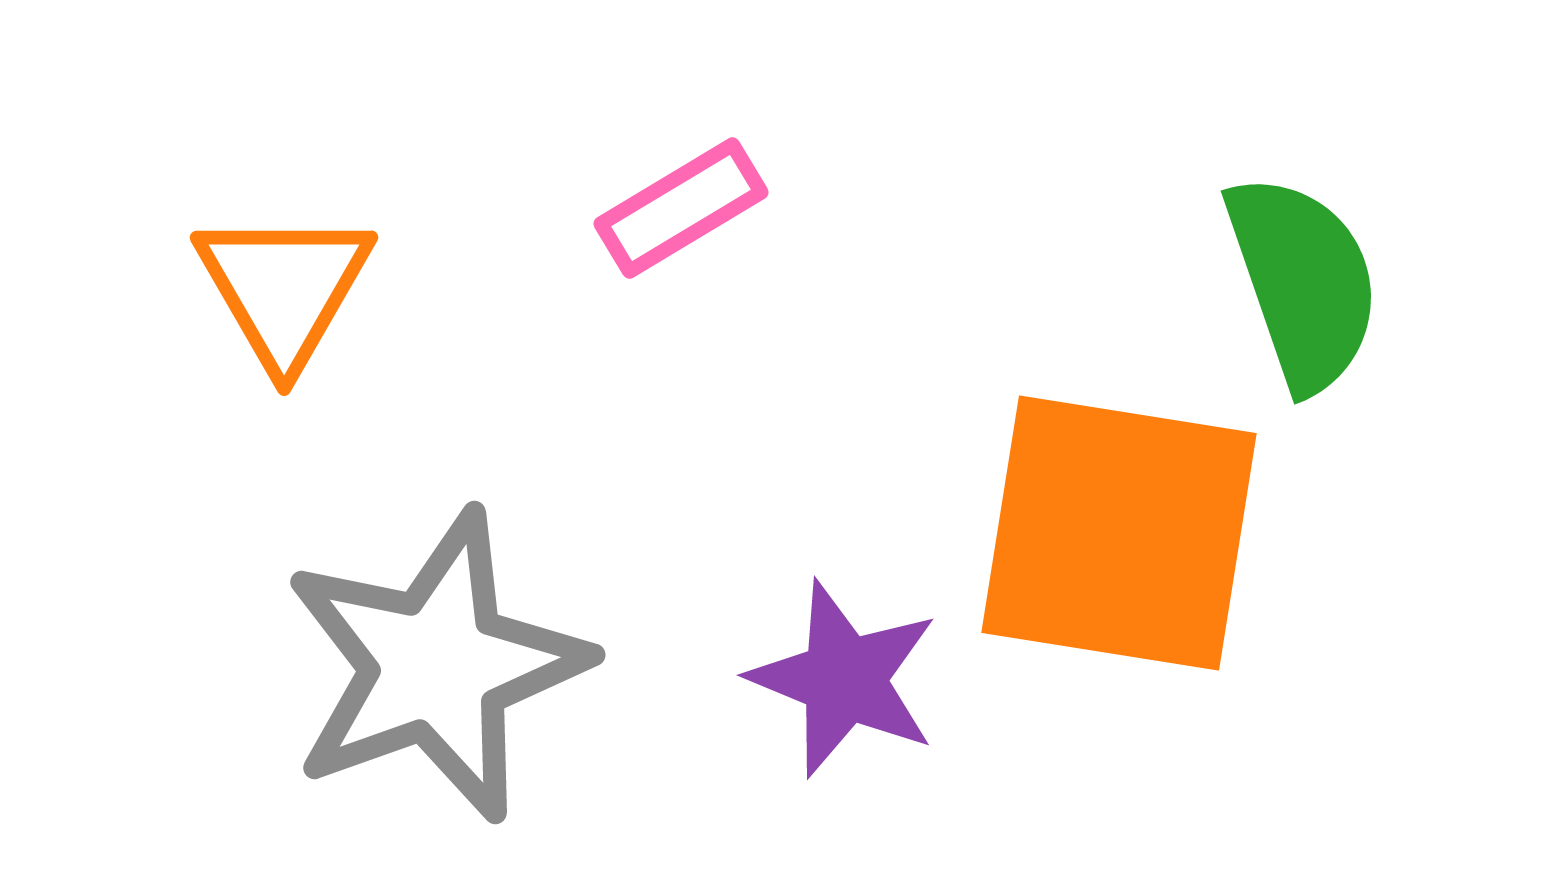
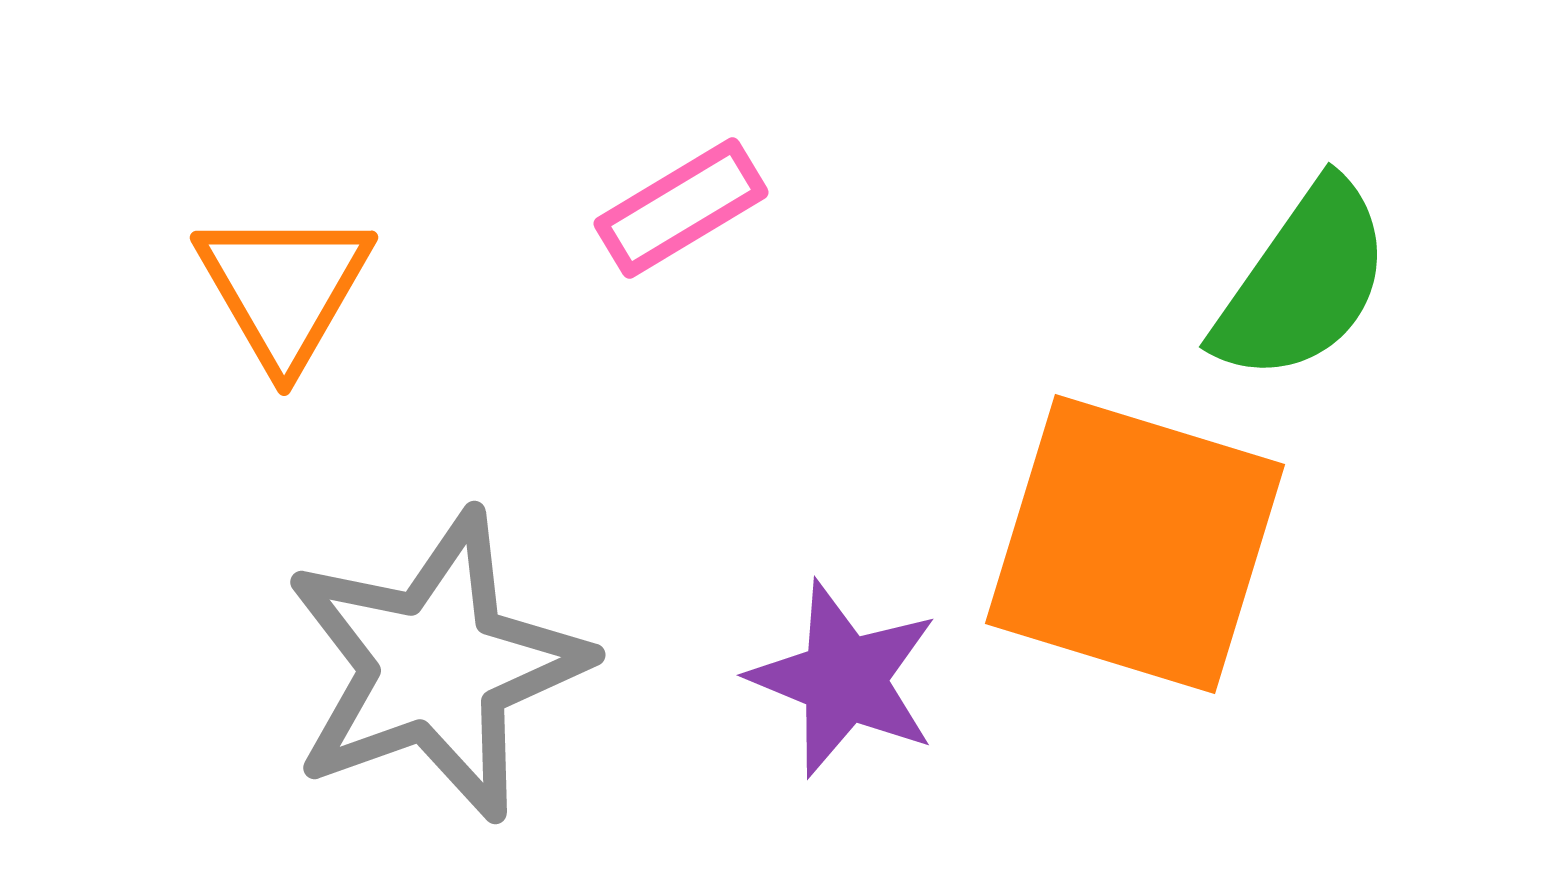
green semicircle: rotated 54 degrees clockwise
orange square: moved 16 px right, 11 px down; rotated 8 degrees clockwise
